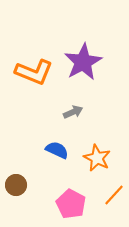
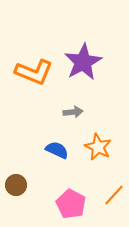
gray arrow: rotated 18 degrees clockwise
orange star: moved 1 px right, 11 px up
